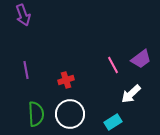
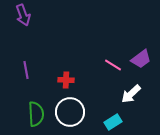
pink line: rotated 30 degrees counterclockwise
red cross: rotated 21 degrees clockwise
white circle: moved 2 px up
